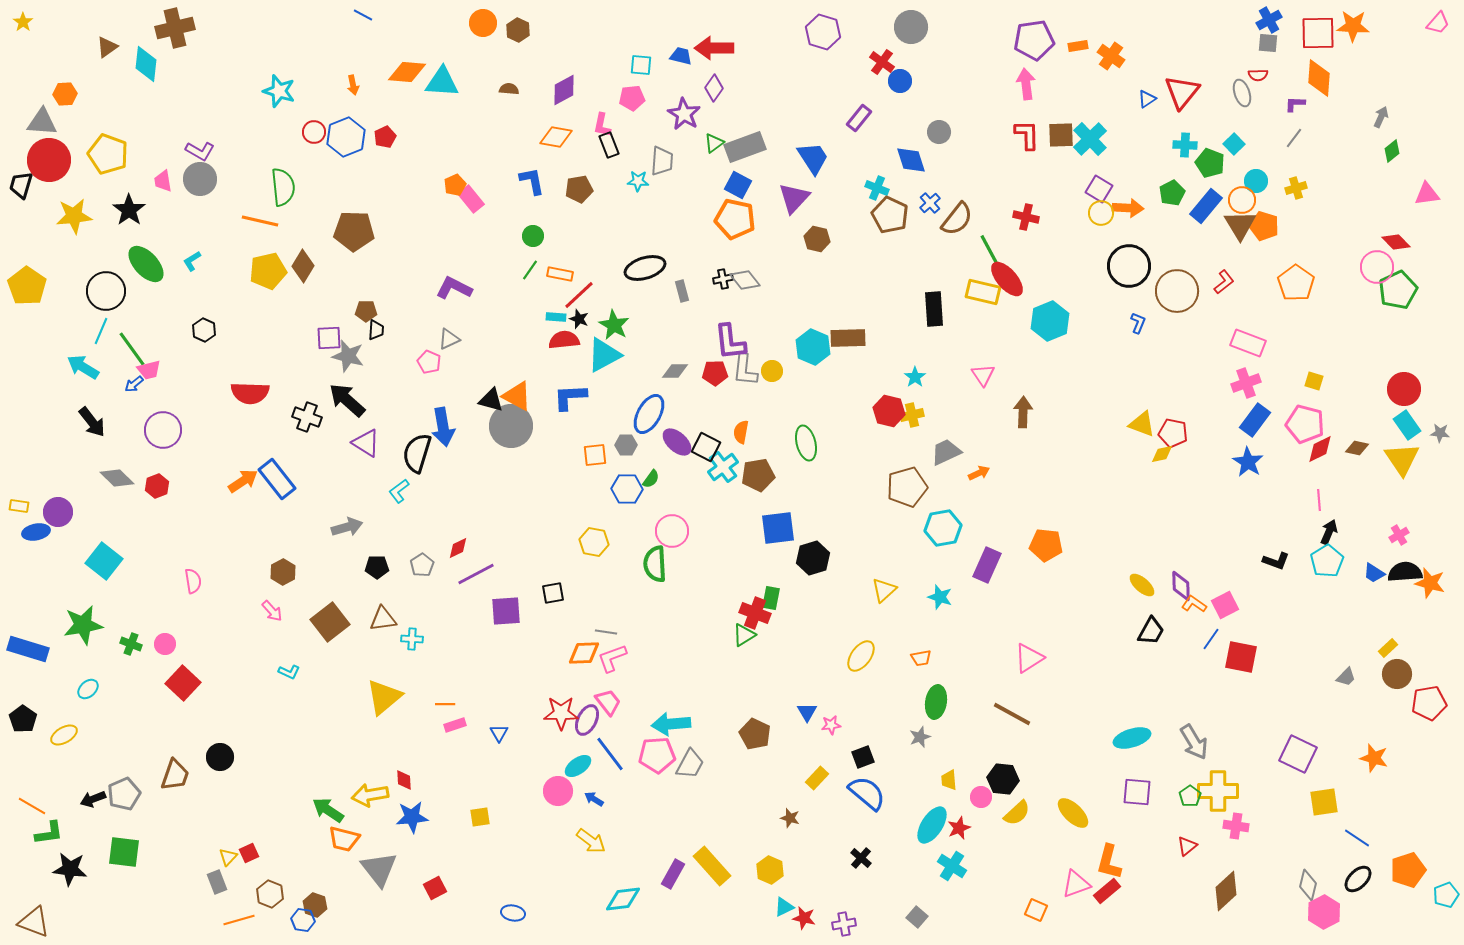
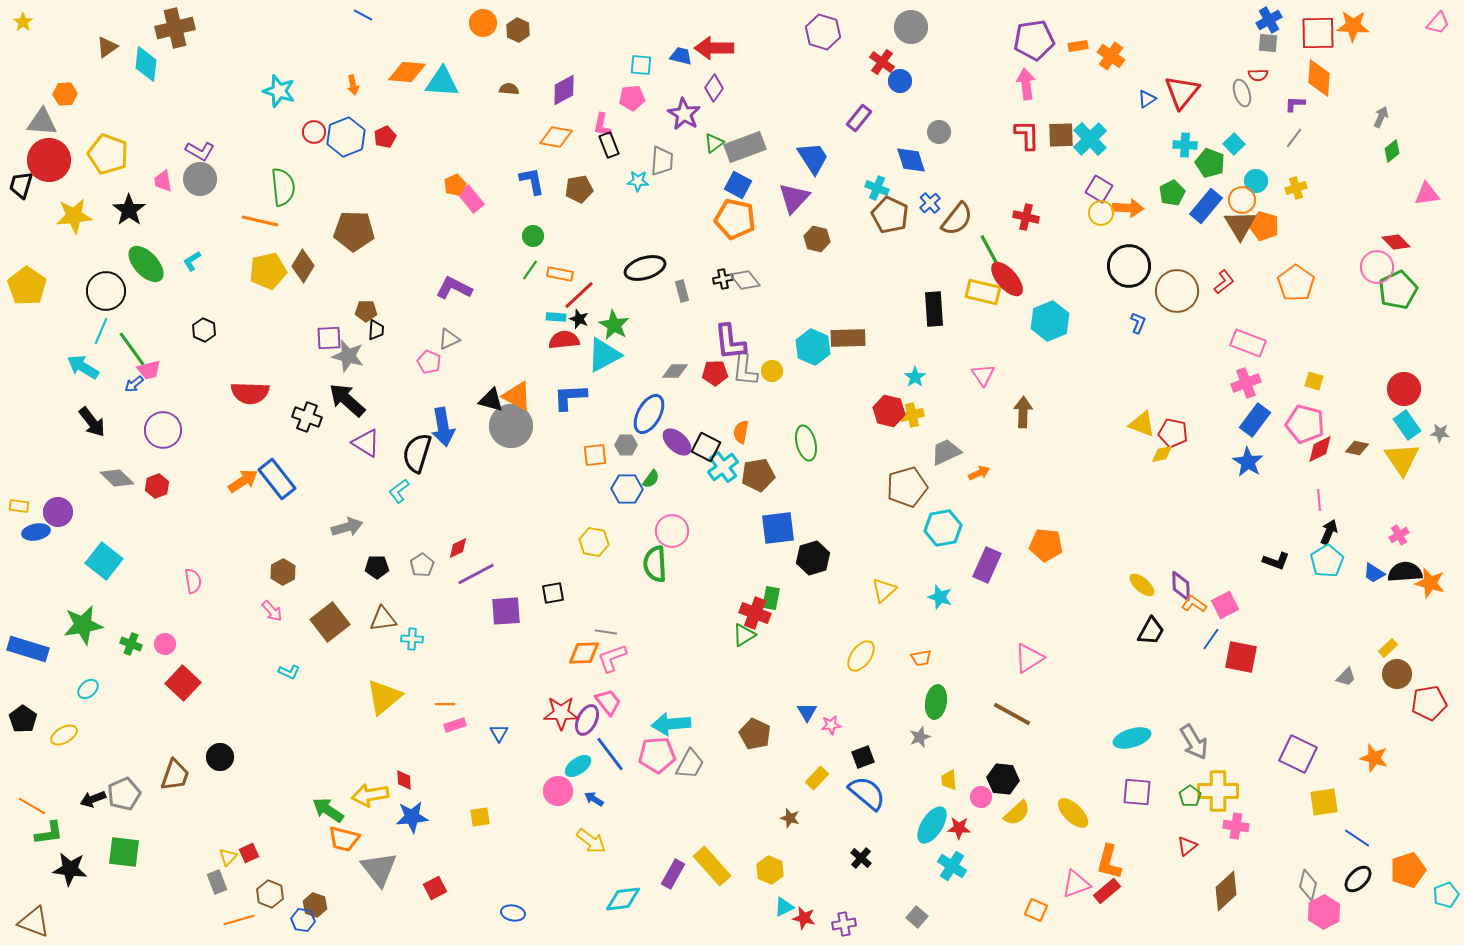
red star at (959, 828): rotated 25 degrees clockwise
